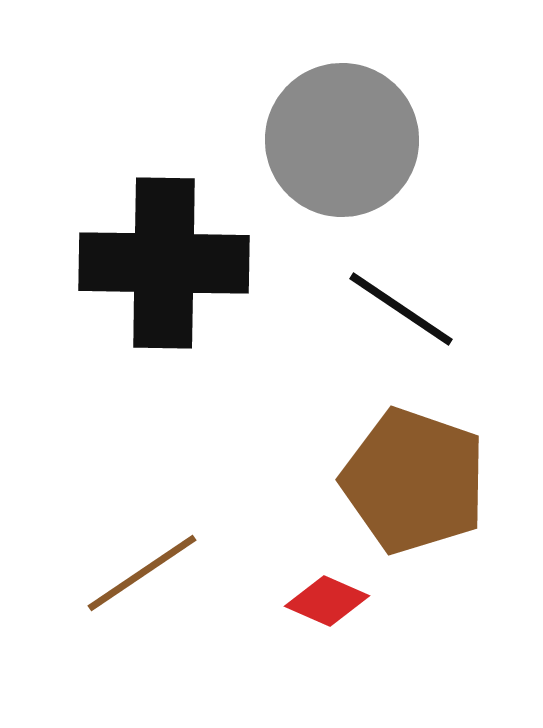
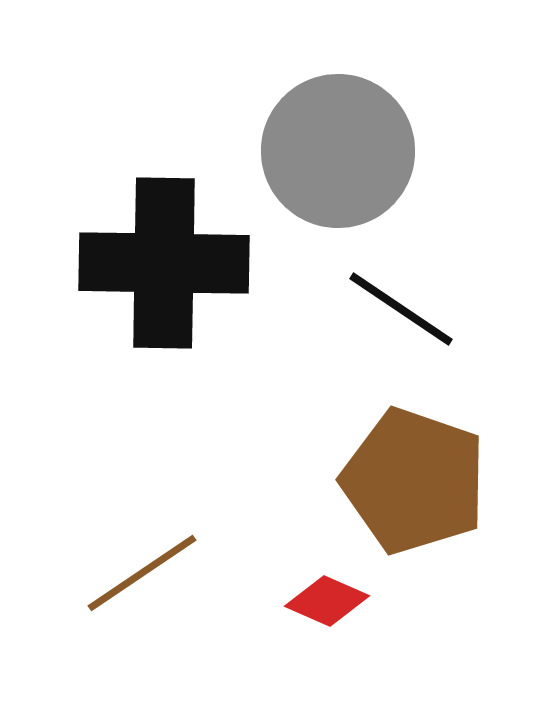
gray circle: moved 4 px left, 11 px down
